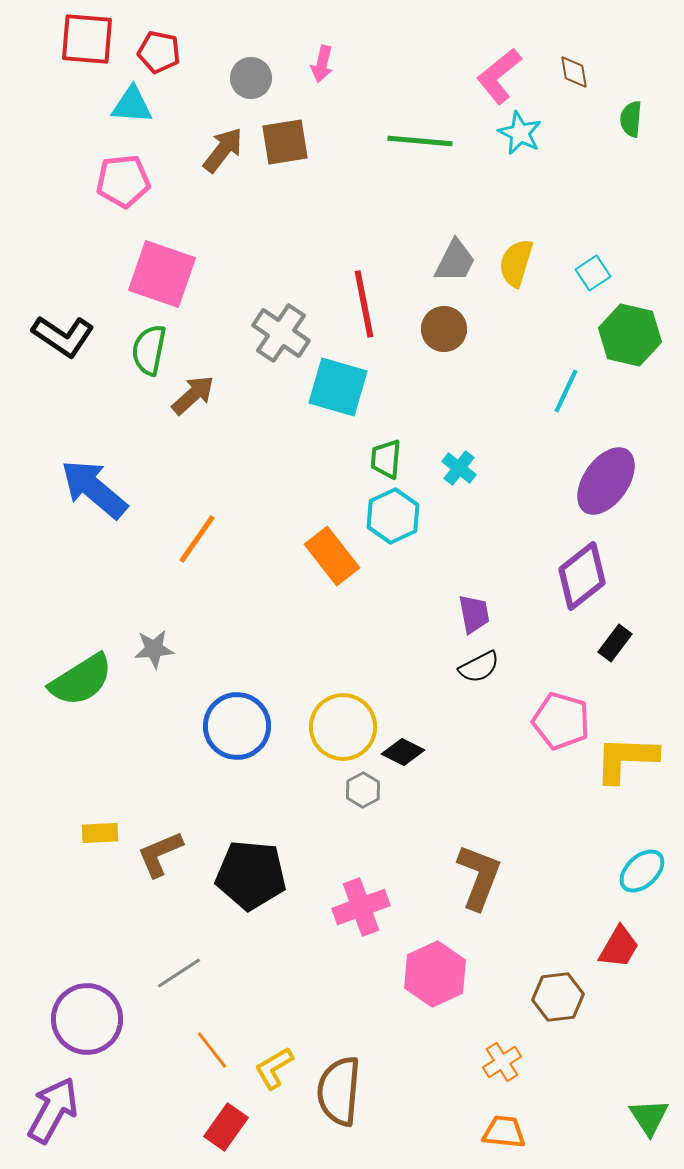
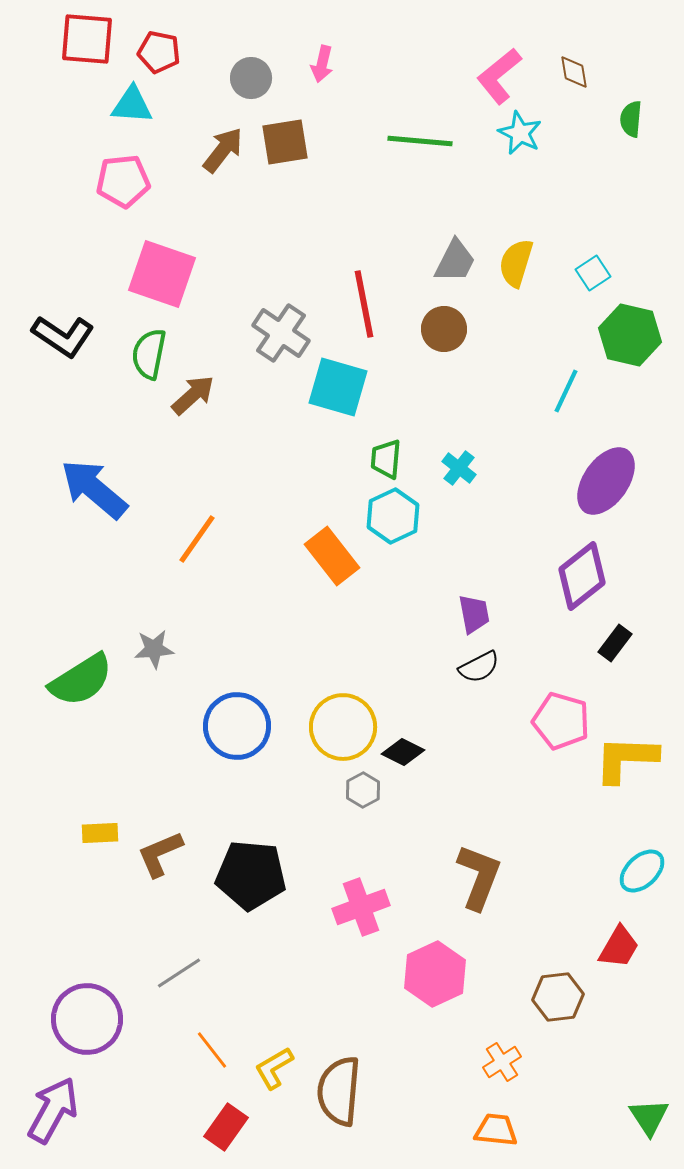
green semicircle at (149, 350): moved 4 px down
orange trapezoid at (504, 1132): moved 8 px left, 2 px up
